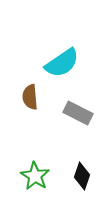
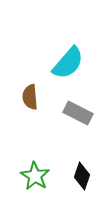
cyan semicircle: moved 6 px right; rotated 15 degrees counterclockwise
